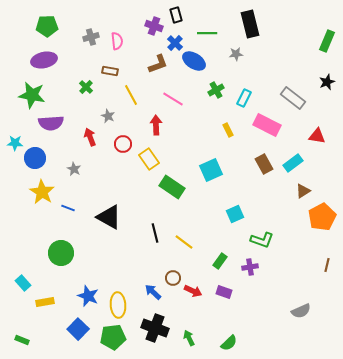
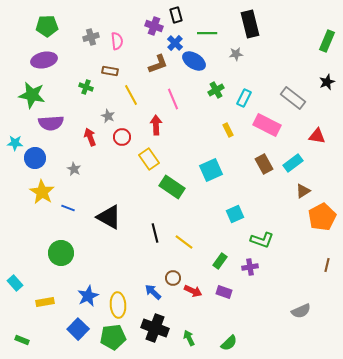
green cross at (86, 87): rotated 24 degrees counterclockwise
pink line at (173, 99): rotated 35 degrees clockwise
red circle at (123, 144): moved 1 px left, 7 px up
cyan rectangle at (23, 283): moved 8 px left
blue star at (88, 296): rotated 25 degrees clockwise
